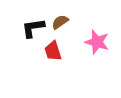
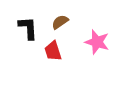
black L-shape: moved 5 px left; rotated 95 degrees clockwise
